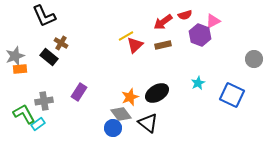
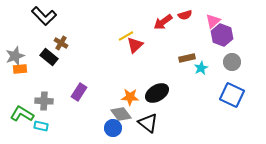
black L-shape: rotated 20 degrees counterclockwise
pink triangle: rotated 14 degrees counterclockwise
purple hexagon: moved 22 px right
brown rectangle: moved 24 px right, 13 px down
gray circle: moved 22 px left, 3 px down
cyan star: moved 3 px right, 15 px up
orange star: rotated 24 degrees clockwise
gray cross: rotated 12 degrees clockwise
green L-shape: moved 2 px left; rotated 30 degrees counterclockwise
cyan rectangle: moved 3 px right, 2 px down; rotated 48 degrees clockwise
